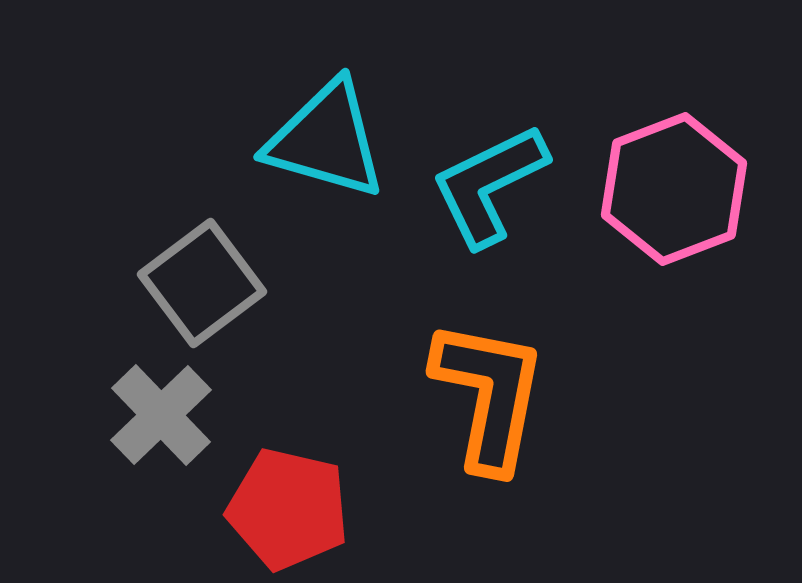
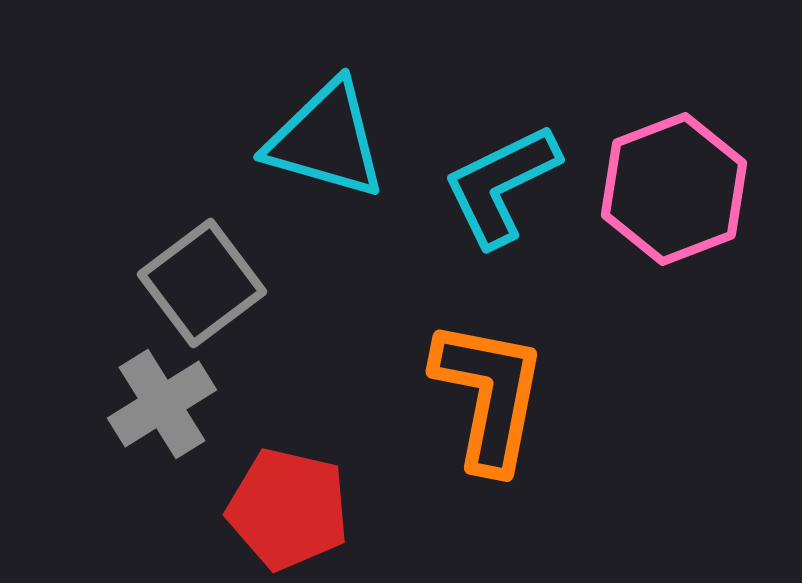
cyan L-shape: moved 12 px right
gray cross: moved 1 px right, 11 px up; rotated 12 degrees clockwise
